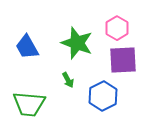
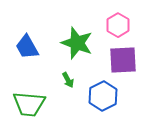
pink hexagon: moved 1 px right, 3 px up
